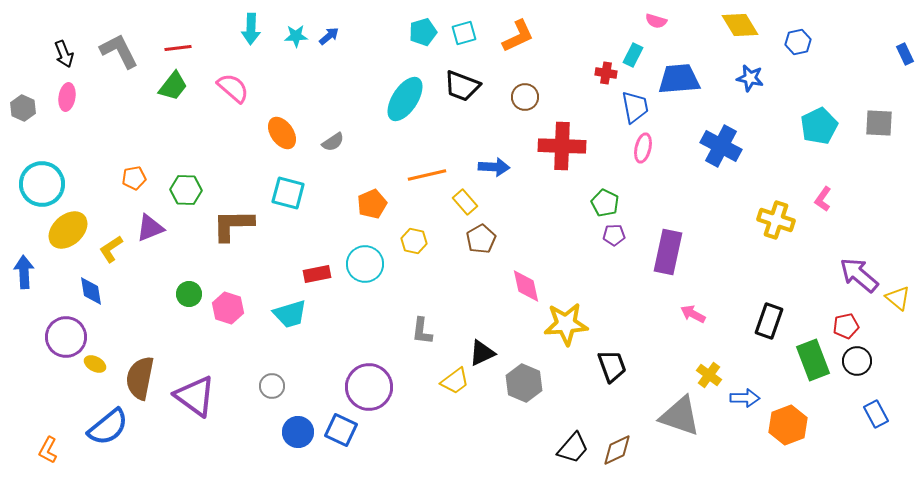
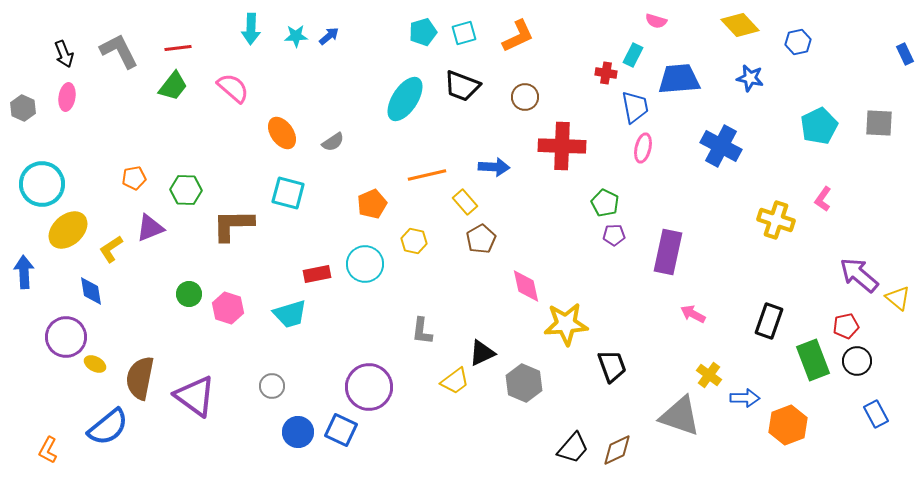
yellow diamond at (740, 25): rotated 12 degrees counterclockwise
